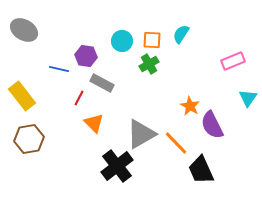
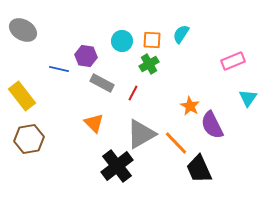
gray ellipse: moved 1 px left
red line: moved 54 px right, 5 px up
black trapezoid: moved 2 px left, 1 px up
